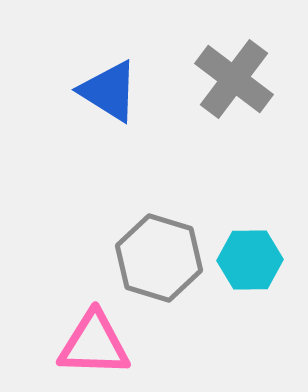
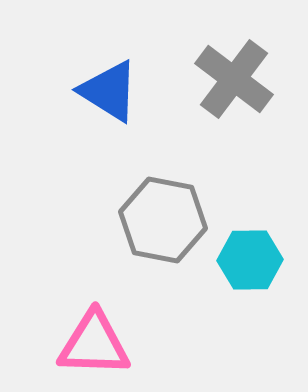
gray hexagon: moved 4 px right, 38 px up; rotated 6 degrees counterclockwise
